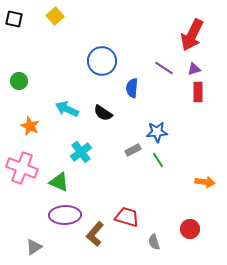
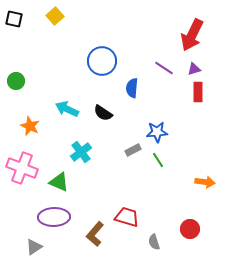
green circle: moved 3 px left
purple ellipse: moved 11 px left, 2 px down
